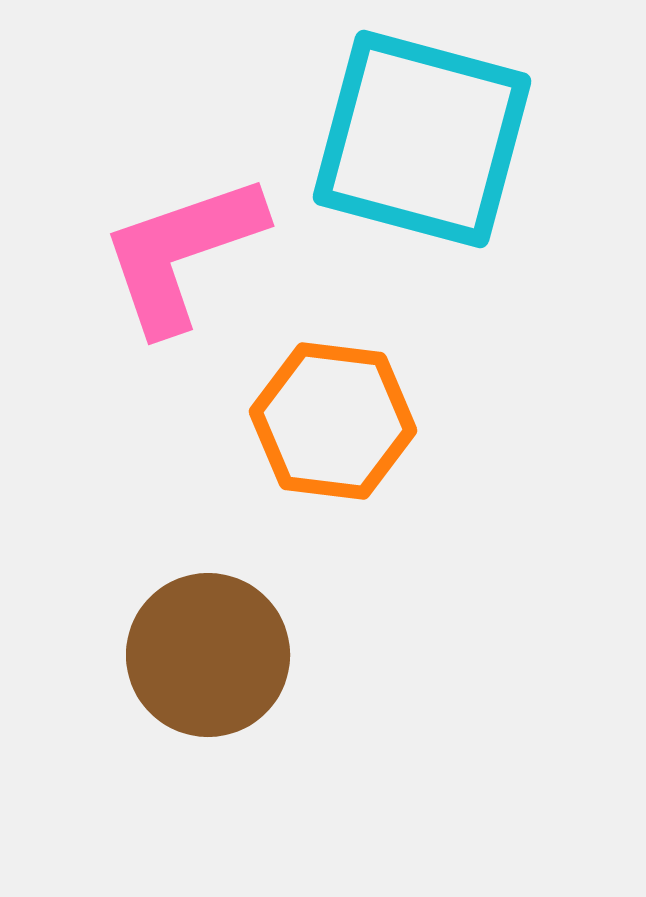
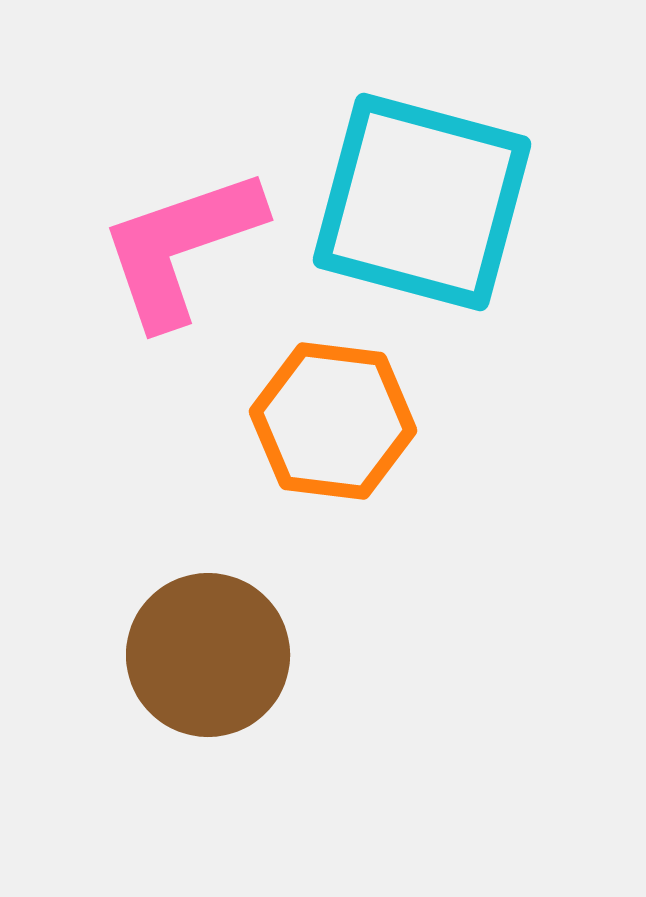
cyan square: moved 63 px down
pink L-shape: moved 1 px left, 6 px up
